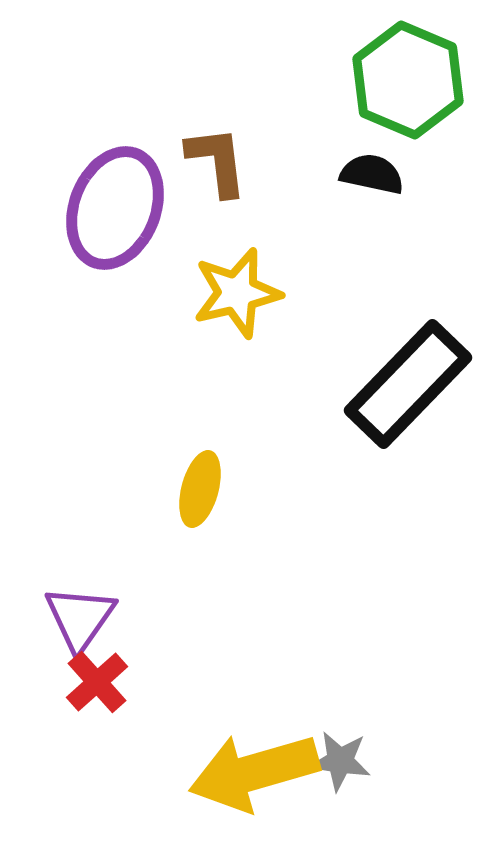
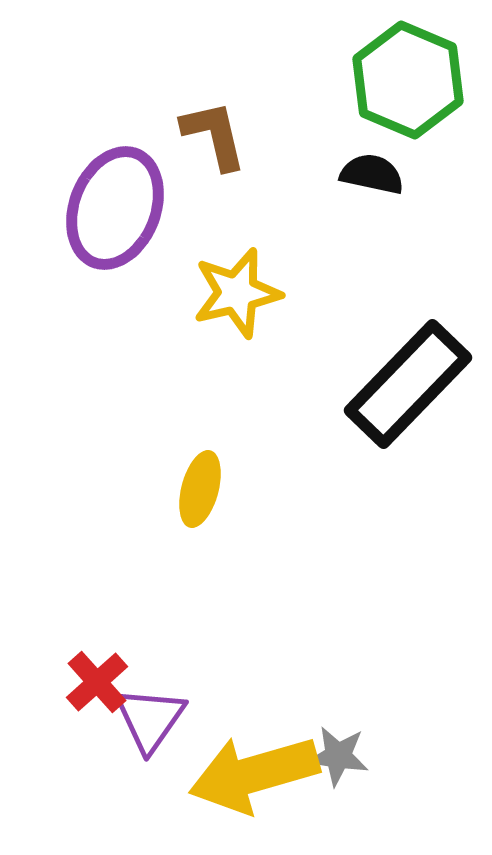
brown L-shape: moved 3 px left, 26 px up; rotated 6 degrees counterclockwise
purple triangle: moved 70 px right, 101 px down
gray star: moved 2 px left, 5 px up
yellow arrow: moved 2 px down
